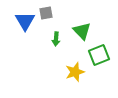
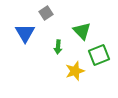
gray square: rotated 24 degrees counterclockwise
blue triangle: moved 12 px down
green arrow: moved 2 px right, 8 px down
yellow star: moved 1 px up
